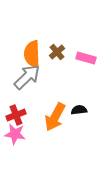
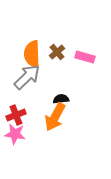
pink rectangle: moved 1 px left, 1 px up
black semicircle: moved 18 px left, 11 px up
